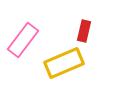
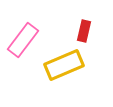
yellow rectangle: moved 2 px down
